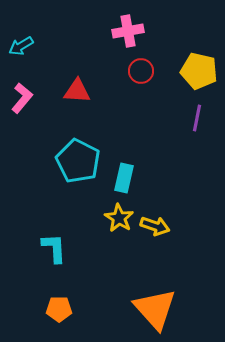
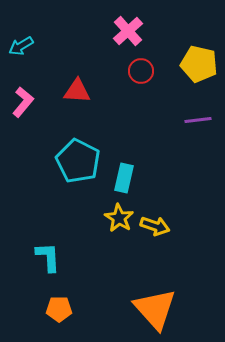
pink cross: rotated 32 degrees counterclockwise
yellow pentagon: moved 7 px up
pink L-shape: moved 1 px right, 4 px down
purple line: moved 1 px right, 2 px down; rotated 72 degrees clockwise
cyan L-shape: moved 6 px left, 9 px down
